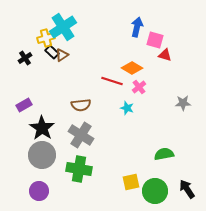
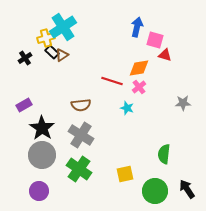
orange diamond: moved 7 px right; rotated 40 degrees counterclockwise
green semicircle: rotated 72 degrees counterclockwise
green cross: rotated 25 degrees clockwise
yellow square: moved 6 px left, 8 px up
